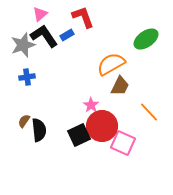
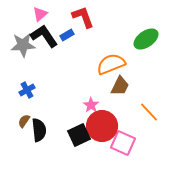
gray star: rotated 15 degrees clockwise
orange semicircle: rotated 8 degrees clockwise
blue cross: moved 13 px down; rotated 21 degrees counterclockwise
